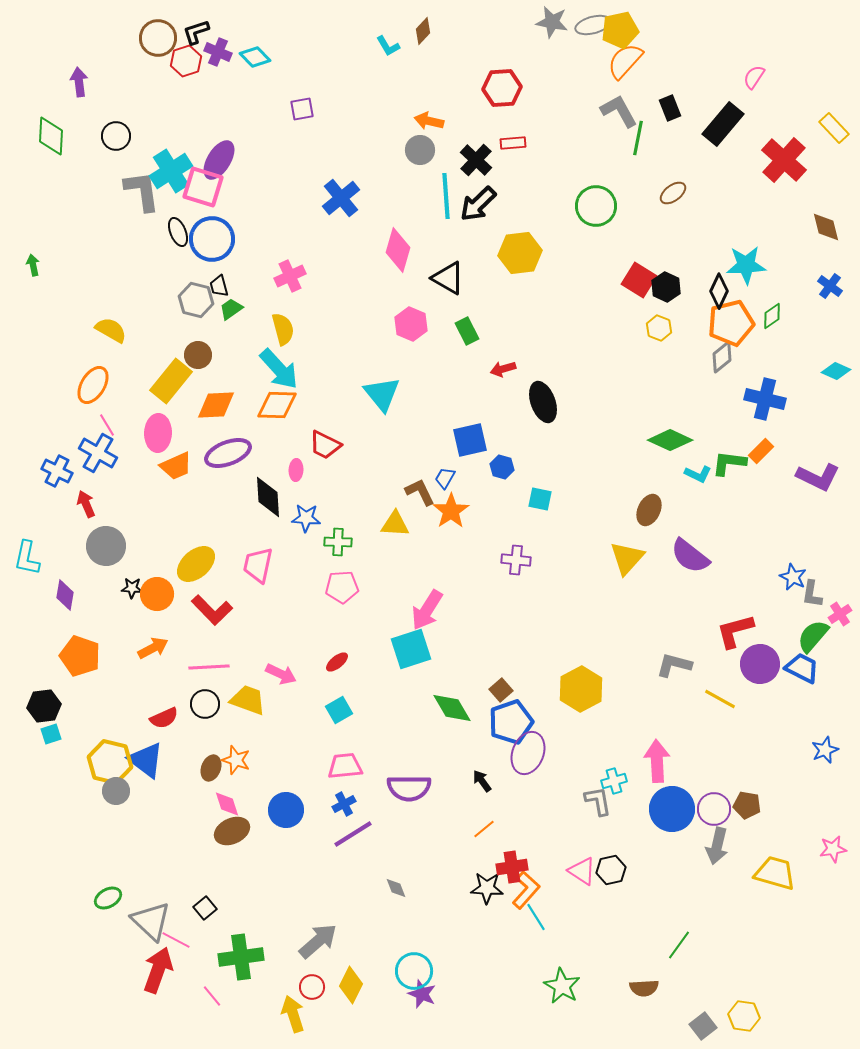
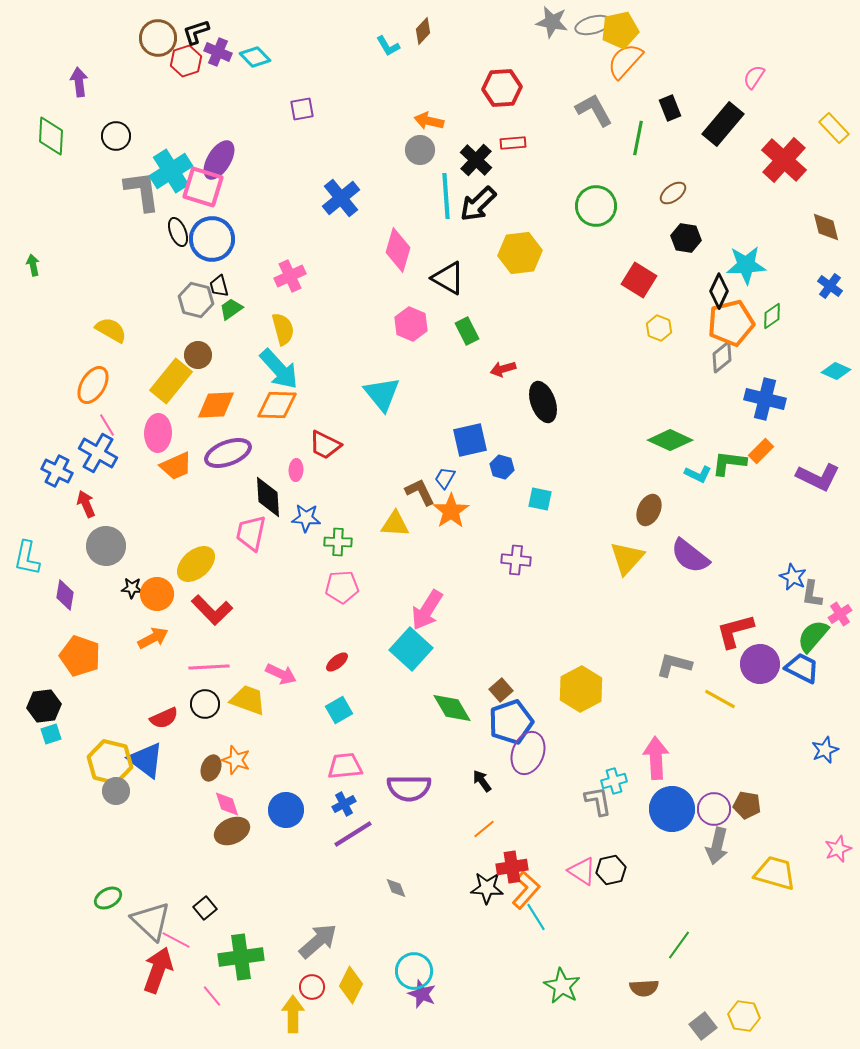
gray L-shape at (619, 111): moved 25 px left, 1 px up
black hexagon at (666, 287): moved 20 px right, 49 px up; rotated 16 degrees counterclockwise
pink trapezoid at (258, 565): moved 7 px left, 32 px up
orange arrow at (153, 648): moved 10 px up
cyan square at (411, 649): rotated 30 degrees counterclockwise
pink arrow at (657, 761): moved 1 px left, 3 px up
pink star at (833, 849): moved 5 px right; rotated 12 degrees counterclockwise
yellow arrow at (293, 1014): rotated 18 degrees clockwise
